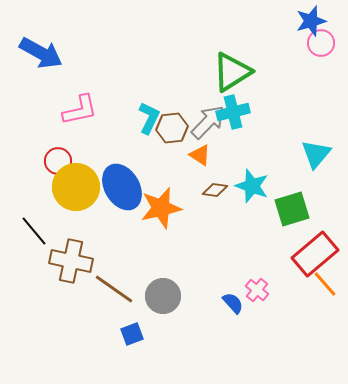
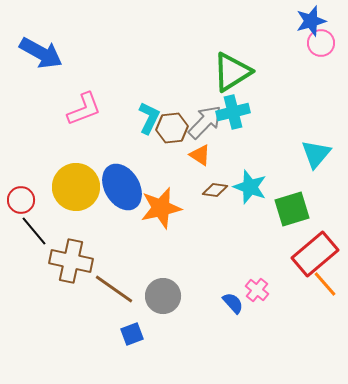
pink L-shape: moved 4 px right, 1 px up; rotated 9 degrees counterclockwise
gray arrow: moved 3 px left
red circle: moved 37 px left, 39 px down
cyan star: moved 2 px left, 1 px down
